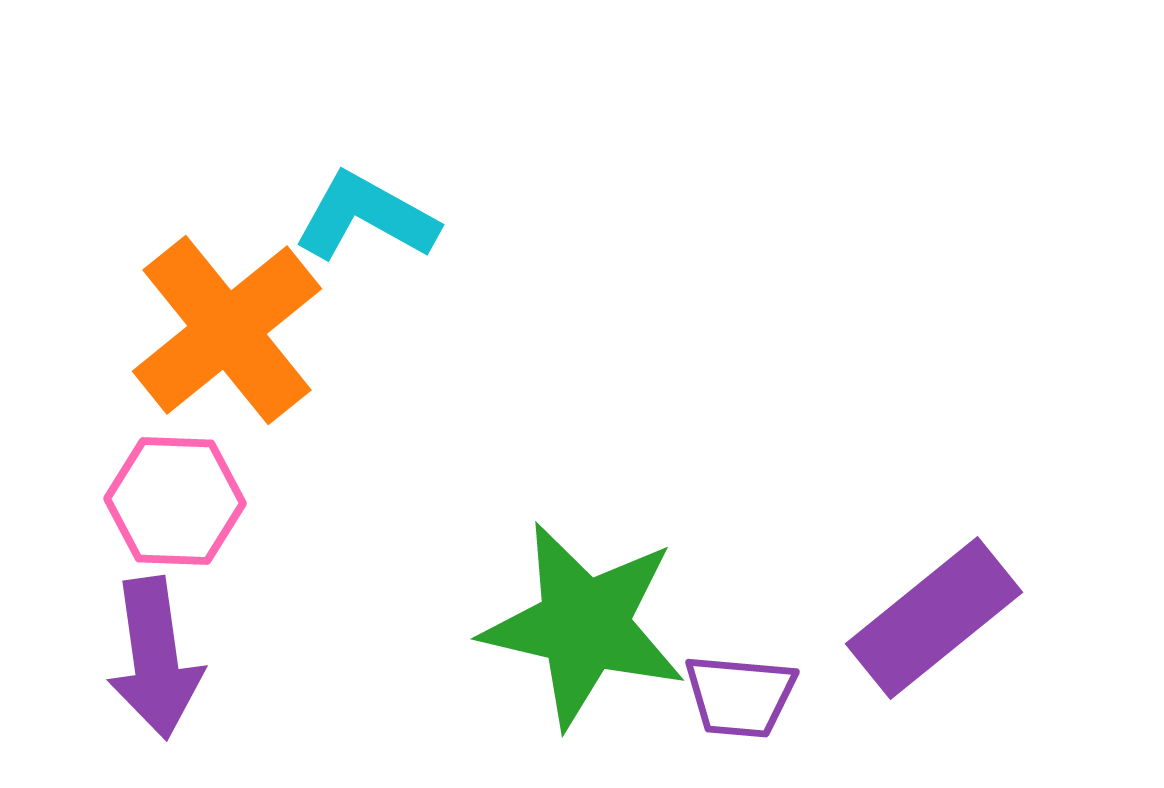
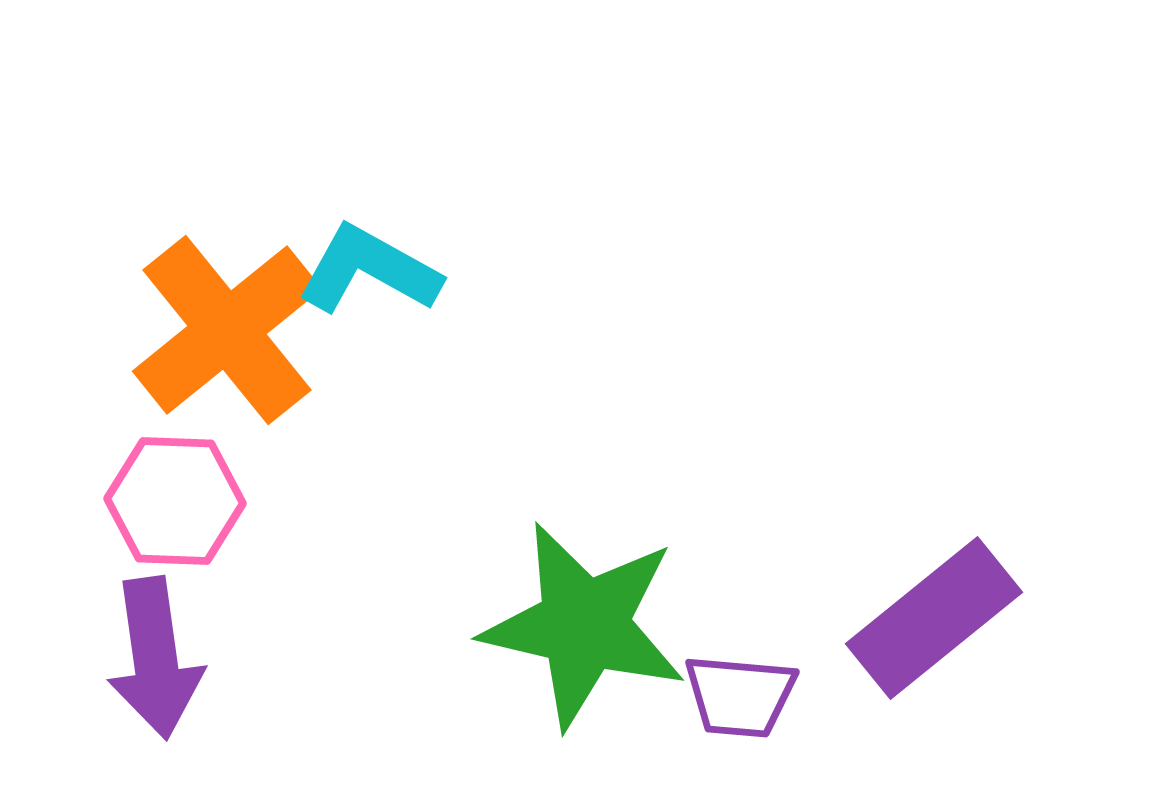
cyan L-shape: moved 3 px right, 53 px down
